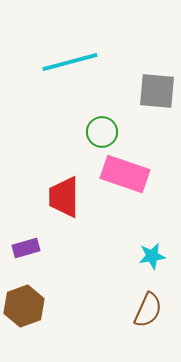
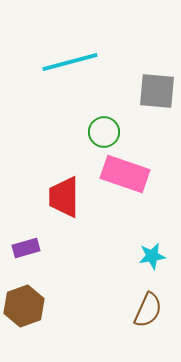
green circle: moved 2 px right
